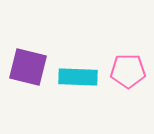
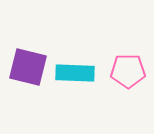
cyan rectangle: moved 3 px left, 4 px up
